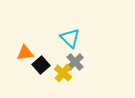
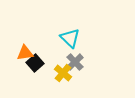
black square: moved 6 px left, 2 px up
